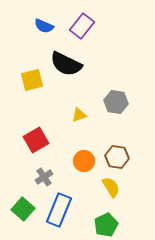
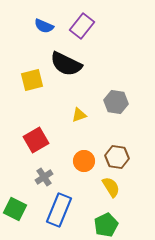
green square: moved 8 px left; rotated 15 degrees counterclockwise
